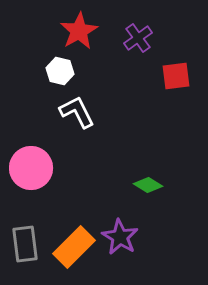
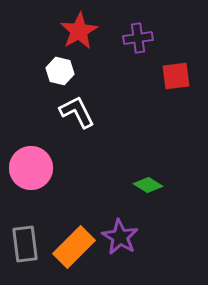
purple cross: rotated 28 degrees clockwise
